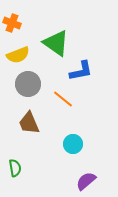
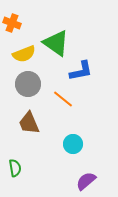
yellow semicircle: moved 6 px right, 1 px up
